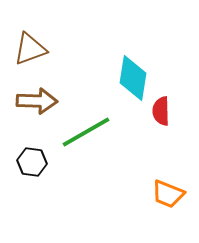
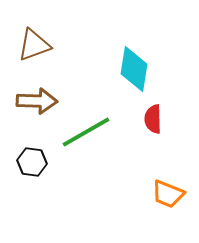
brown triangle: moved 4 px right, 4 px up
cyan diamond: moved 1 px right, 9 px up
red semicircle: moved 8 px left, 8 px down
